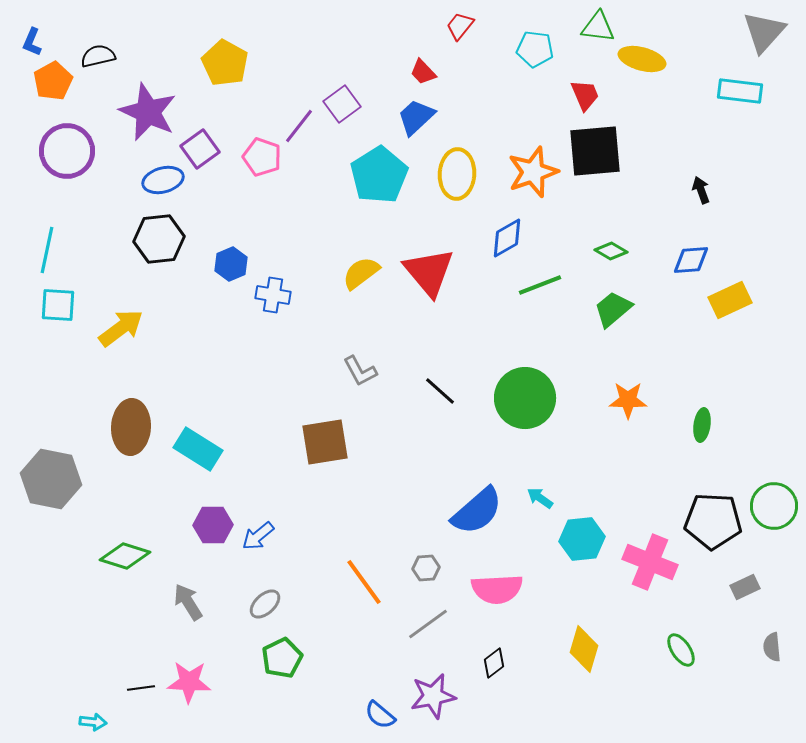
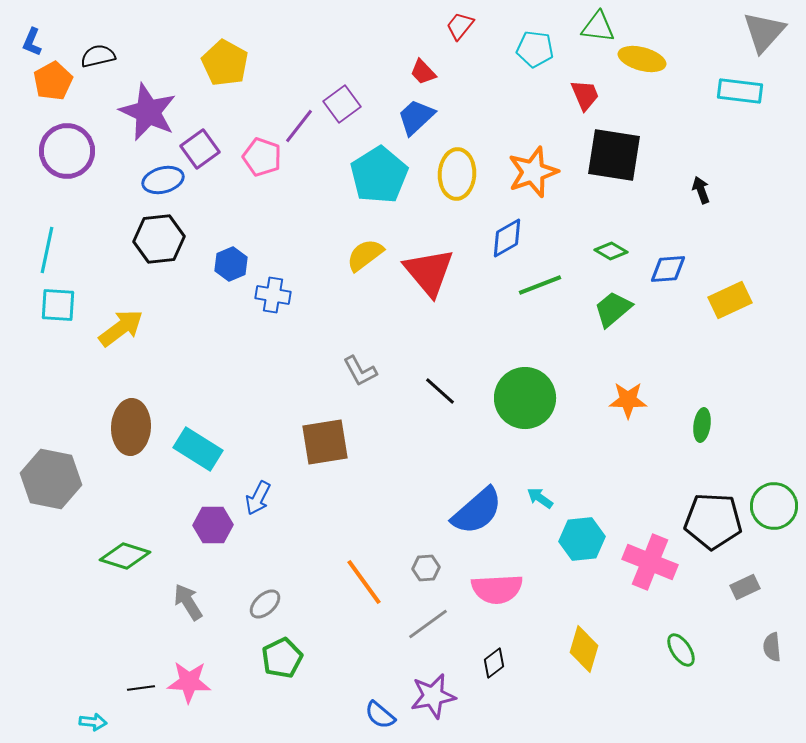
black square at (595, 151): moved 19 px right, 4 px down; rotated 14 degrees clockwise
blue diamond at (691, 260): moved 23 px left, 9 px down
yellow semicircle at (361, 273): moved 4 px right, 18 px up
blue arrow at (258, 536): moved 38 px up; rotated 24 degrees counterclockwise
